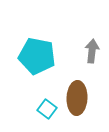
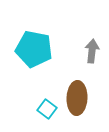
cyan pentagon: moved 3 px left, 7 px up
